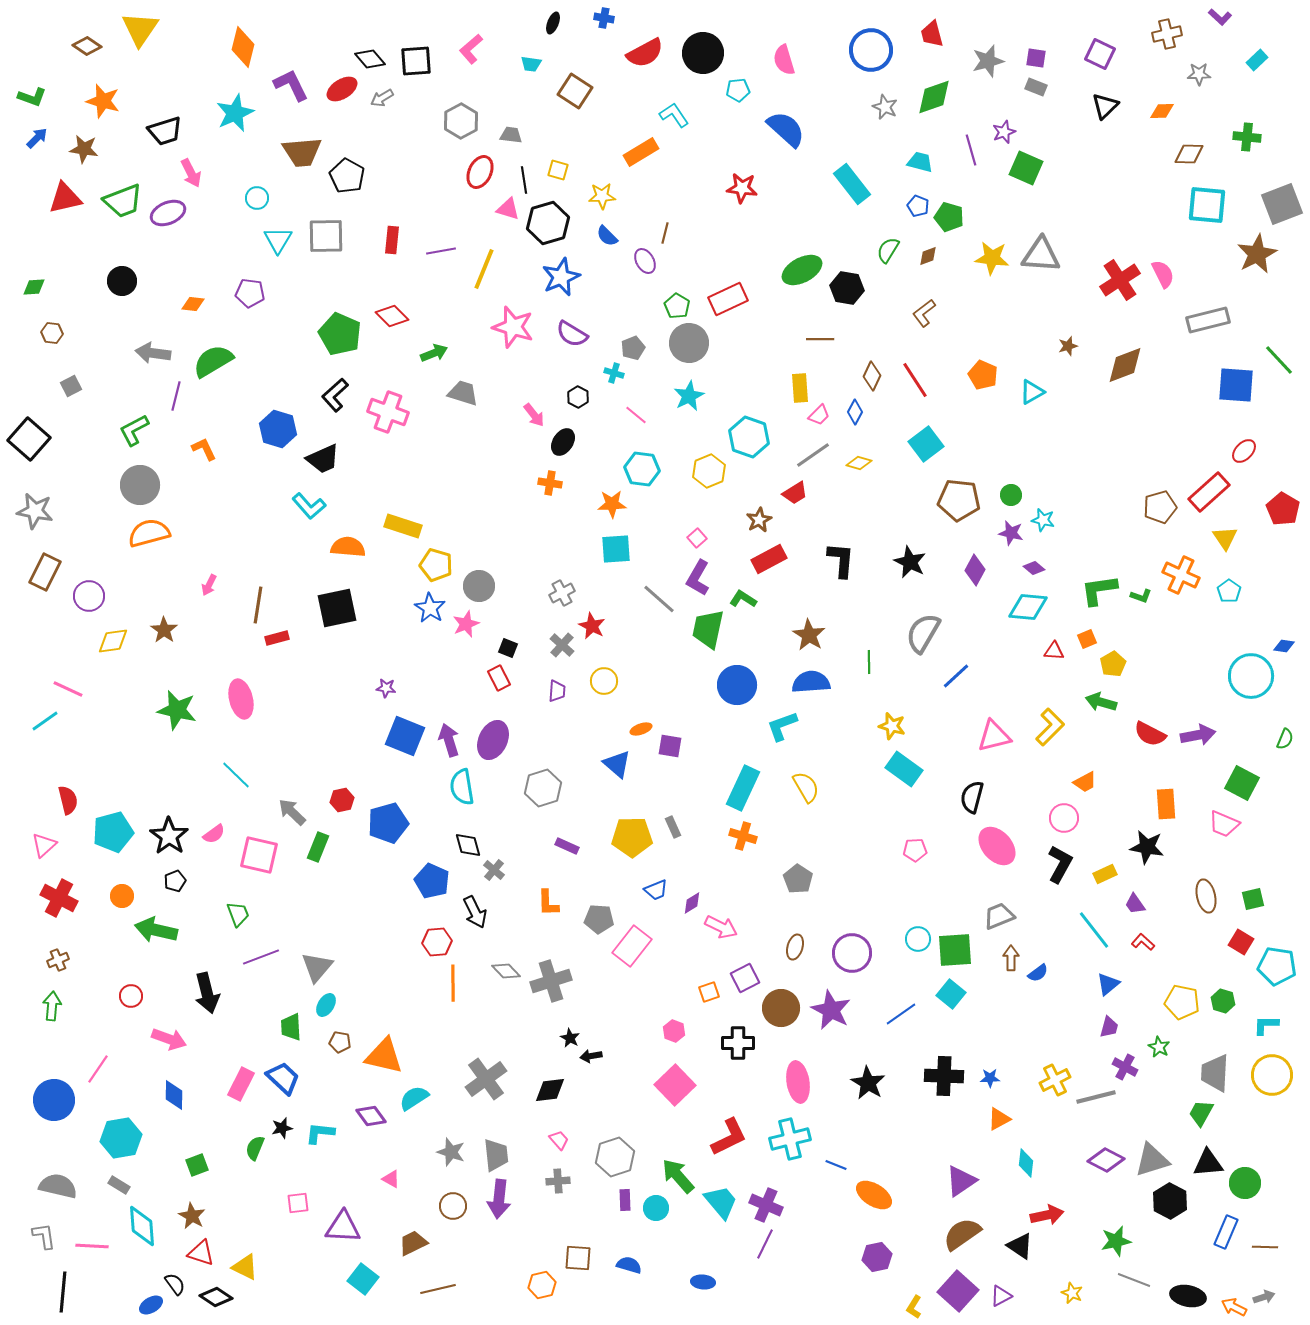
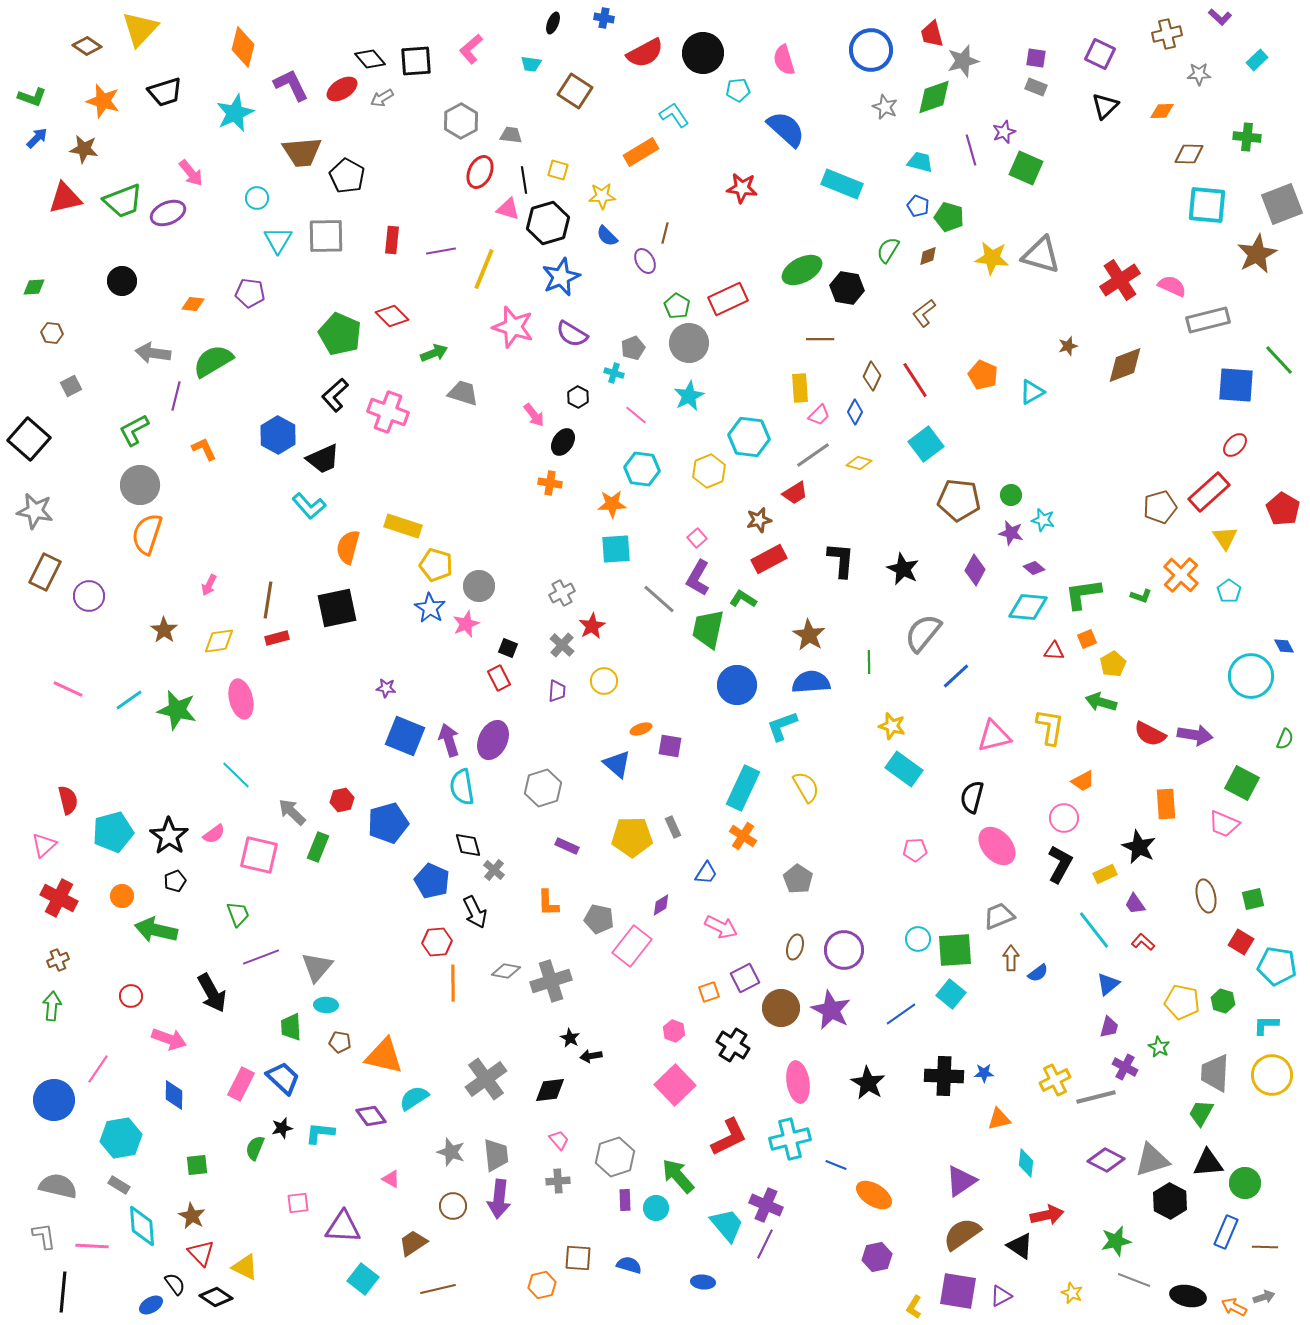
yellow triangle at (140, 29): rotated 9 degrees clockwise
gray star at (988, 61): moved 25 px left
black trapezoid at (165, 131): moved 39 px up
pink arrow at (191, 173): rotated 12 degrees counterclockwise
cyan rectangle at (852, 184): moved 10 px left; rotated 30 degrees counterclockwise
gray triangle at (1041, 255): rotated 12 degrees clockwise
pink semicircle at (1163, 274): moved 9 px right, 12 px down; rotated 40 degrees counterclockwise
blue hexagon at (278, 429): moved 6 px down; rotated 12 degrees clockwise
cyan hexagon at (749, 437): rotated 12 degrees counterclockwise
red ellipse at (1244, 451): moved 9 px left, 6 px up
brown star at (759, 520): rotated 15 degrees clockwise
orange semicircle at (149, 533): moved 2 px left, 1 px down; rotated 57 degrees counterclockwise
orange semicircle at (348, 547): rotated 80 degrees counterclockwise
black star at (910, 562): moved 7 px left, 7 px down
orange cross at (1181, 575): rotated 18 degrees clockwise
green L-shape at (1099, 590): moved 16 px left, 4 px down
brown line at (258, 605): moved 10 px right, 5 px up
red star at (592, 626): rotated 16 degrees clockwise
gray semicircle at (923, 633): rotated 9 degrees clockwise
yellow diamond at (113, 641): moved 106 px right
blue diamond at (1284, 646): rotated 55 degrees clockwise
cyan line at (45, 721): moved 84 px right, 21 px up
yellow L-shape at (1050, 727): rotated 36 degrees counterclockwise
purple arrow at (1198, 735): moved 3 px left; rotated 20 degrees clockwise
orange trapezoid at (1085, 782): moved 2 px left, 1 px up
orange cross at (743, 836): rotated 16 degrees clockwise
black star at (1147, 847): moved 8 px left; rotated 16 degrees clockwise
blue trapezoid at (656, 890): moved 50 px right, 17 px up; rotated 35 degrees counterclockwise
purple diamond at (692, 903): moved 31 px left, 2 px down
gray pentagon at (599, 919): rotated 8 degrees clockwise
purple circle at (852, 953): moved 8 px left, 3 px up
gray diamond at (506, 971): rotated 36 degrees counterclockwise
black arrow at (207, 993): moved 5 px right; rotated 15 degrees counterclockwise
cyan ellipse at (326, 1005): rotated 60 degrees clockwise
black cross at (738, 1043): moved 5 px left, 2 px down; rotated 32 degrees clockwise
blue star at (990, 1078): moved 6 px left, 5 px up
orange triangle at (999, 1119): rotated 15 degrees clockwise
green square at (197, 1165): rotated 15 degrees clockwise
cyan trapezoid at (721, 1202): moved 6 px right, 23 px down
brown trapezoid at (413, 1243): rotated 8 degrees counterclockwise
red triangle at (201, 1253): rotated 28 degrees clockwise
purple square at (958, 1291): rotated 33 degrees counterclockwise
